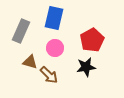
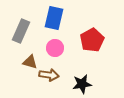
black star: moved 4 px left, 17 px down
brown arrow: rotated 36 degrees counterclockwise
